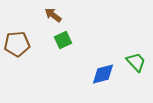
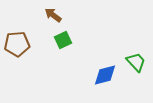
blue diamond: moved 2 px right, 1 px down
